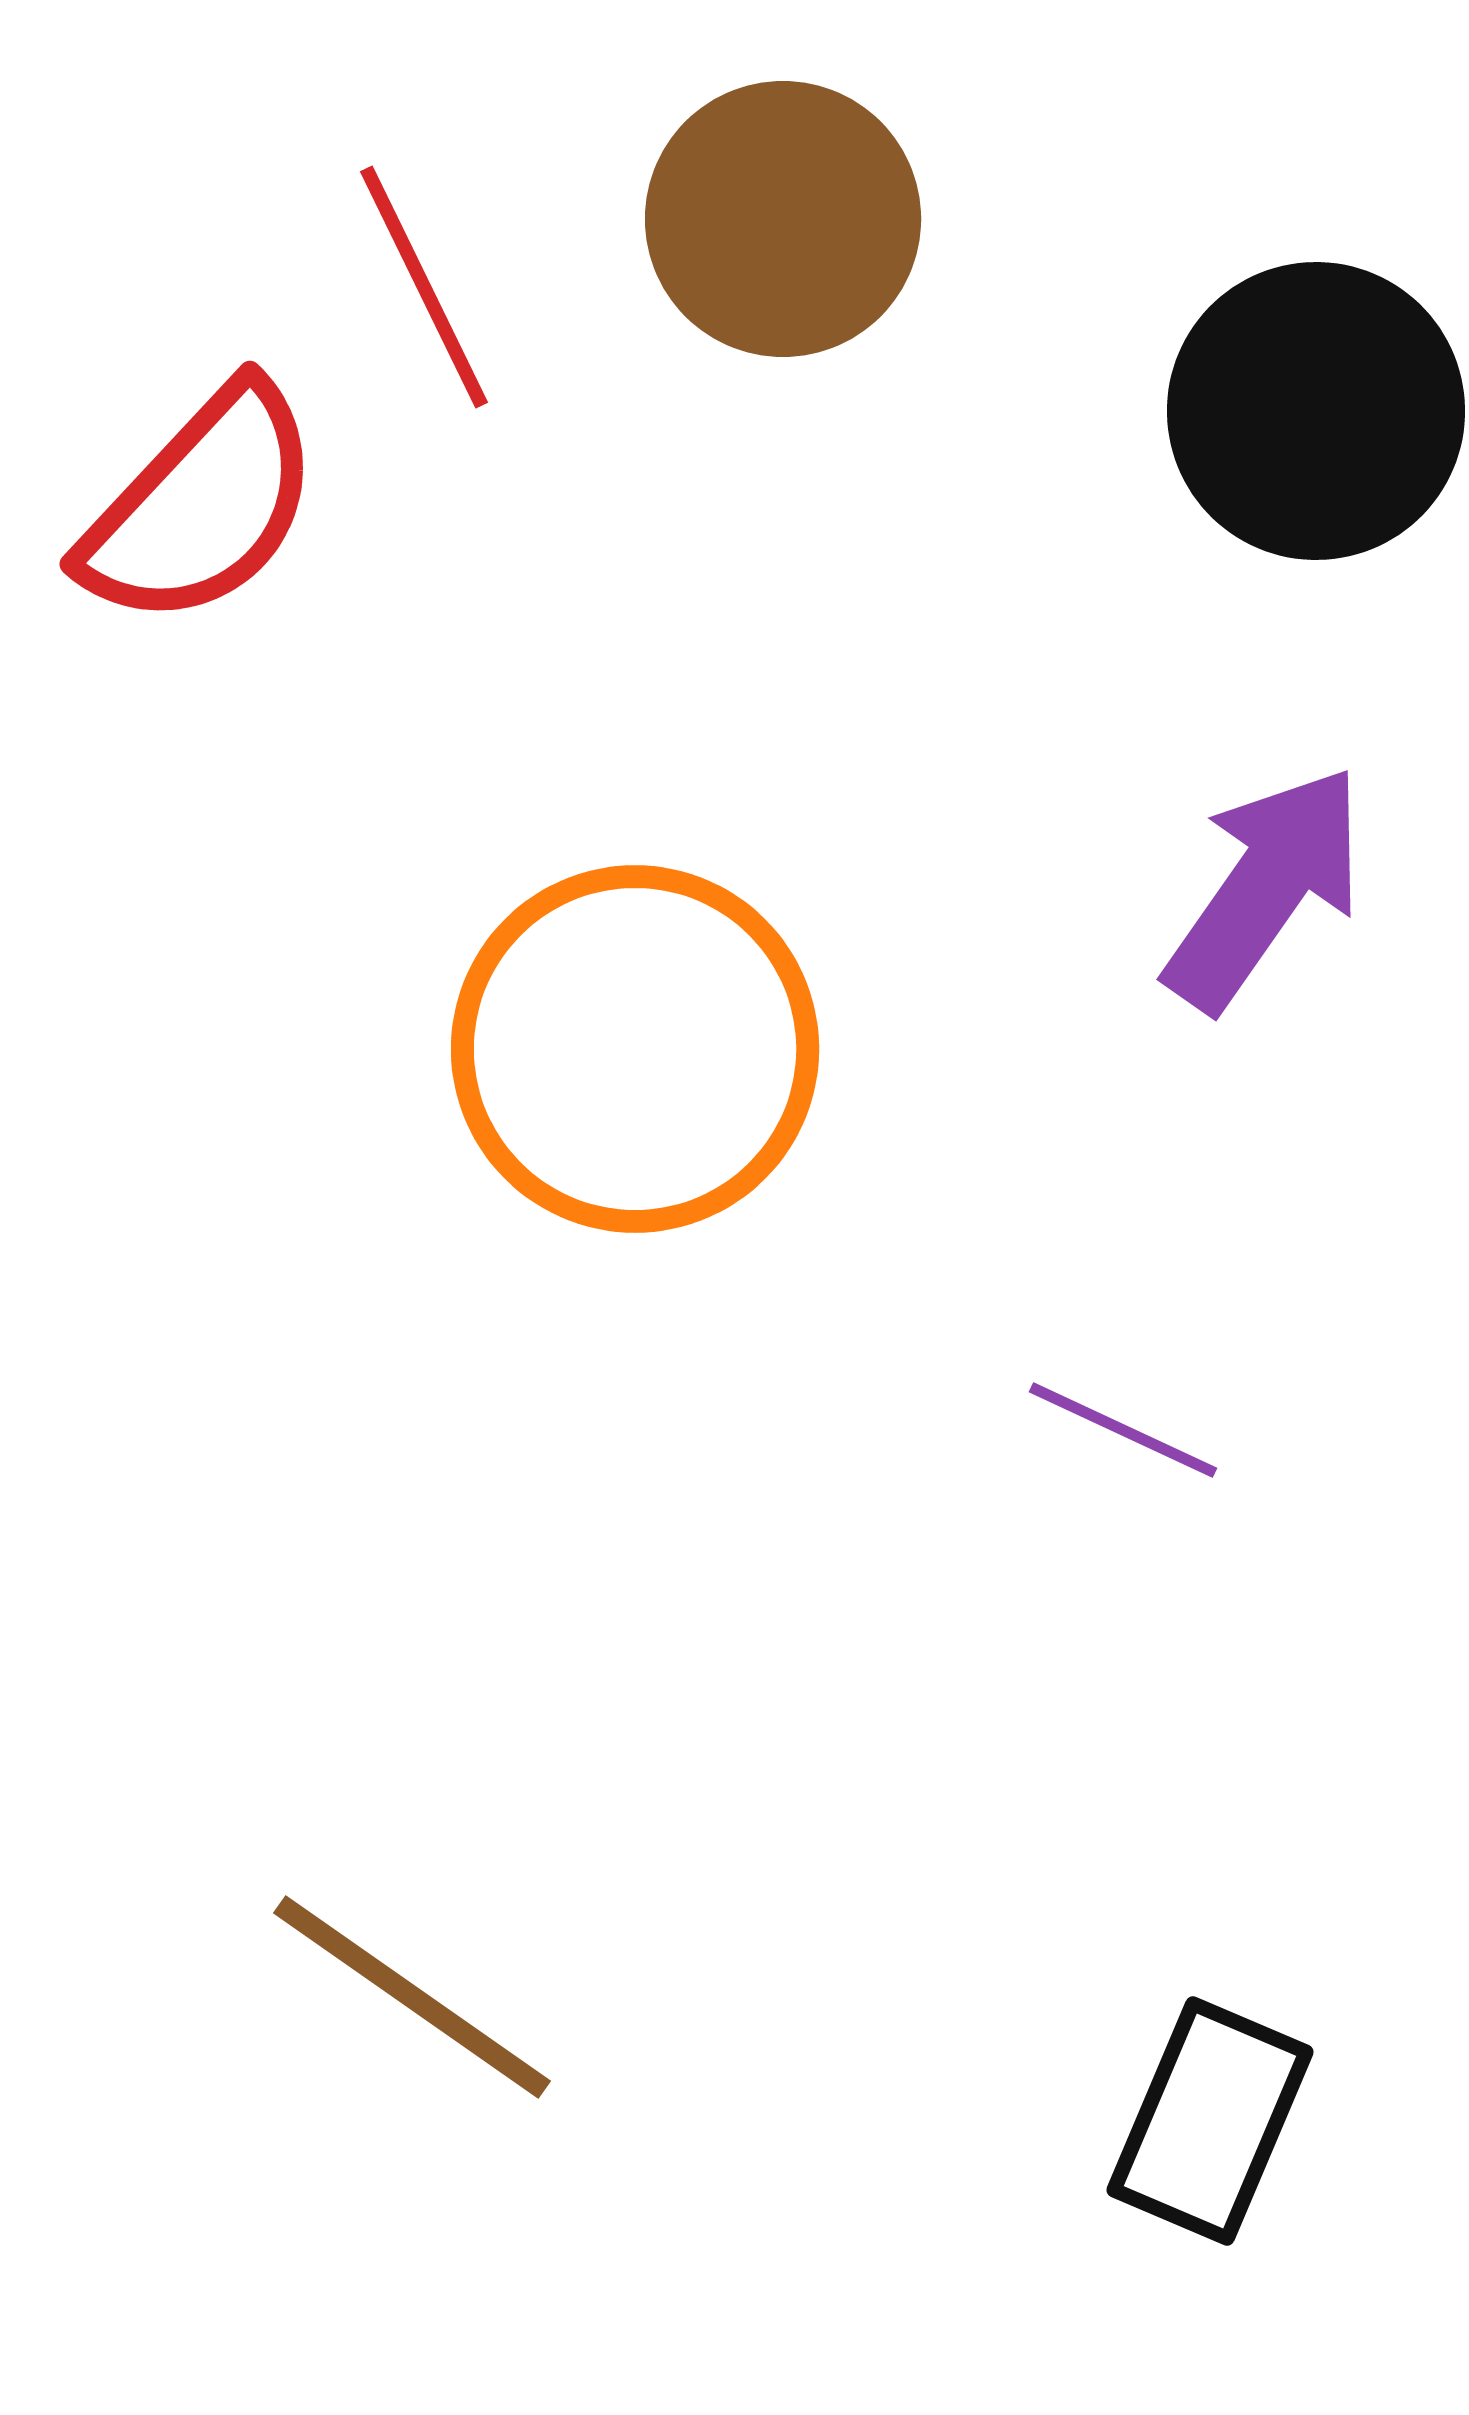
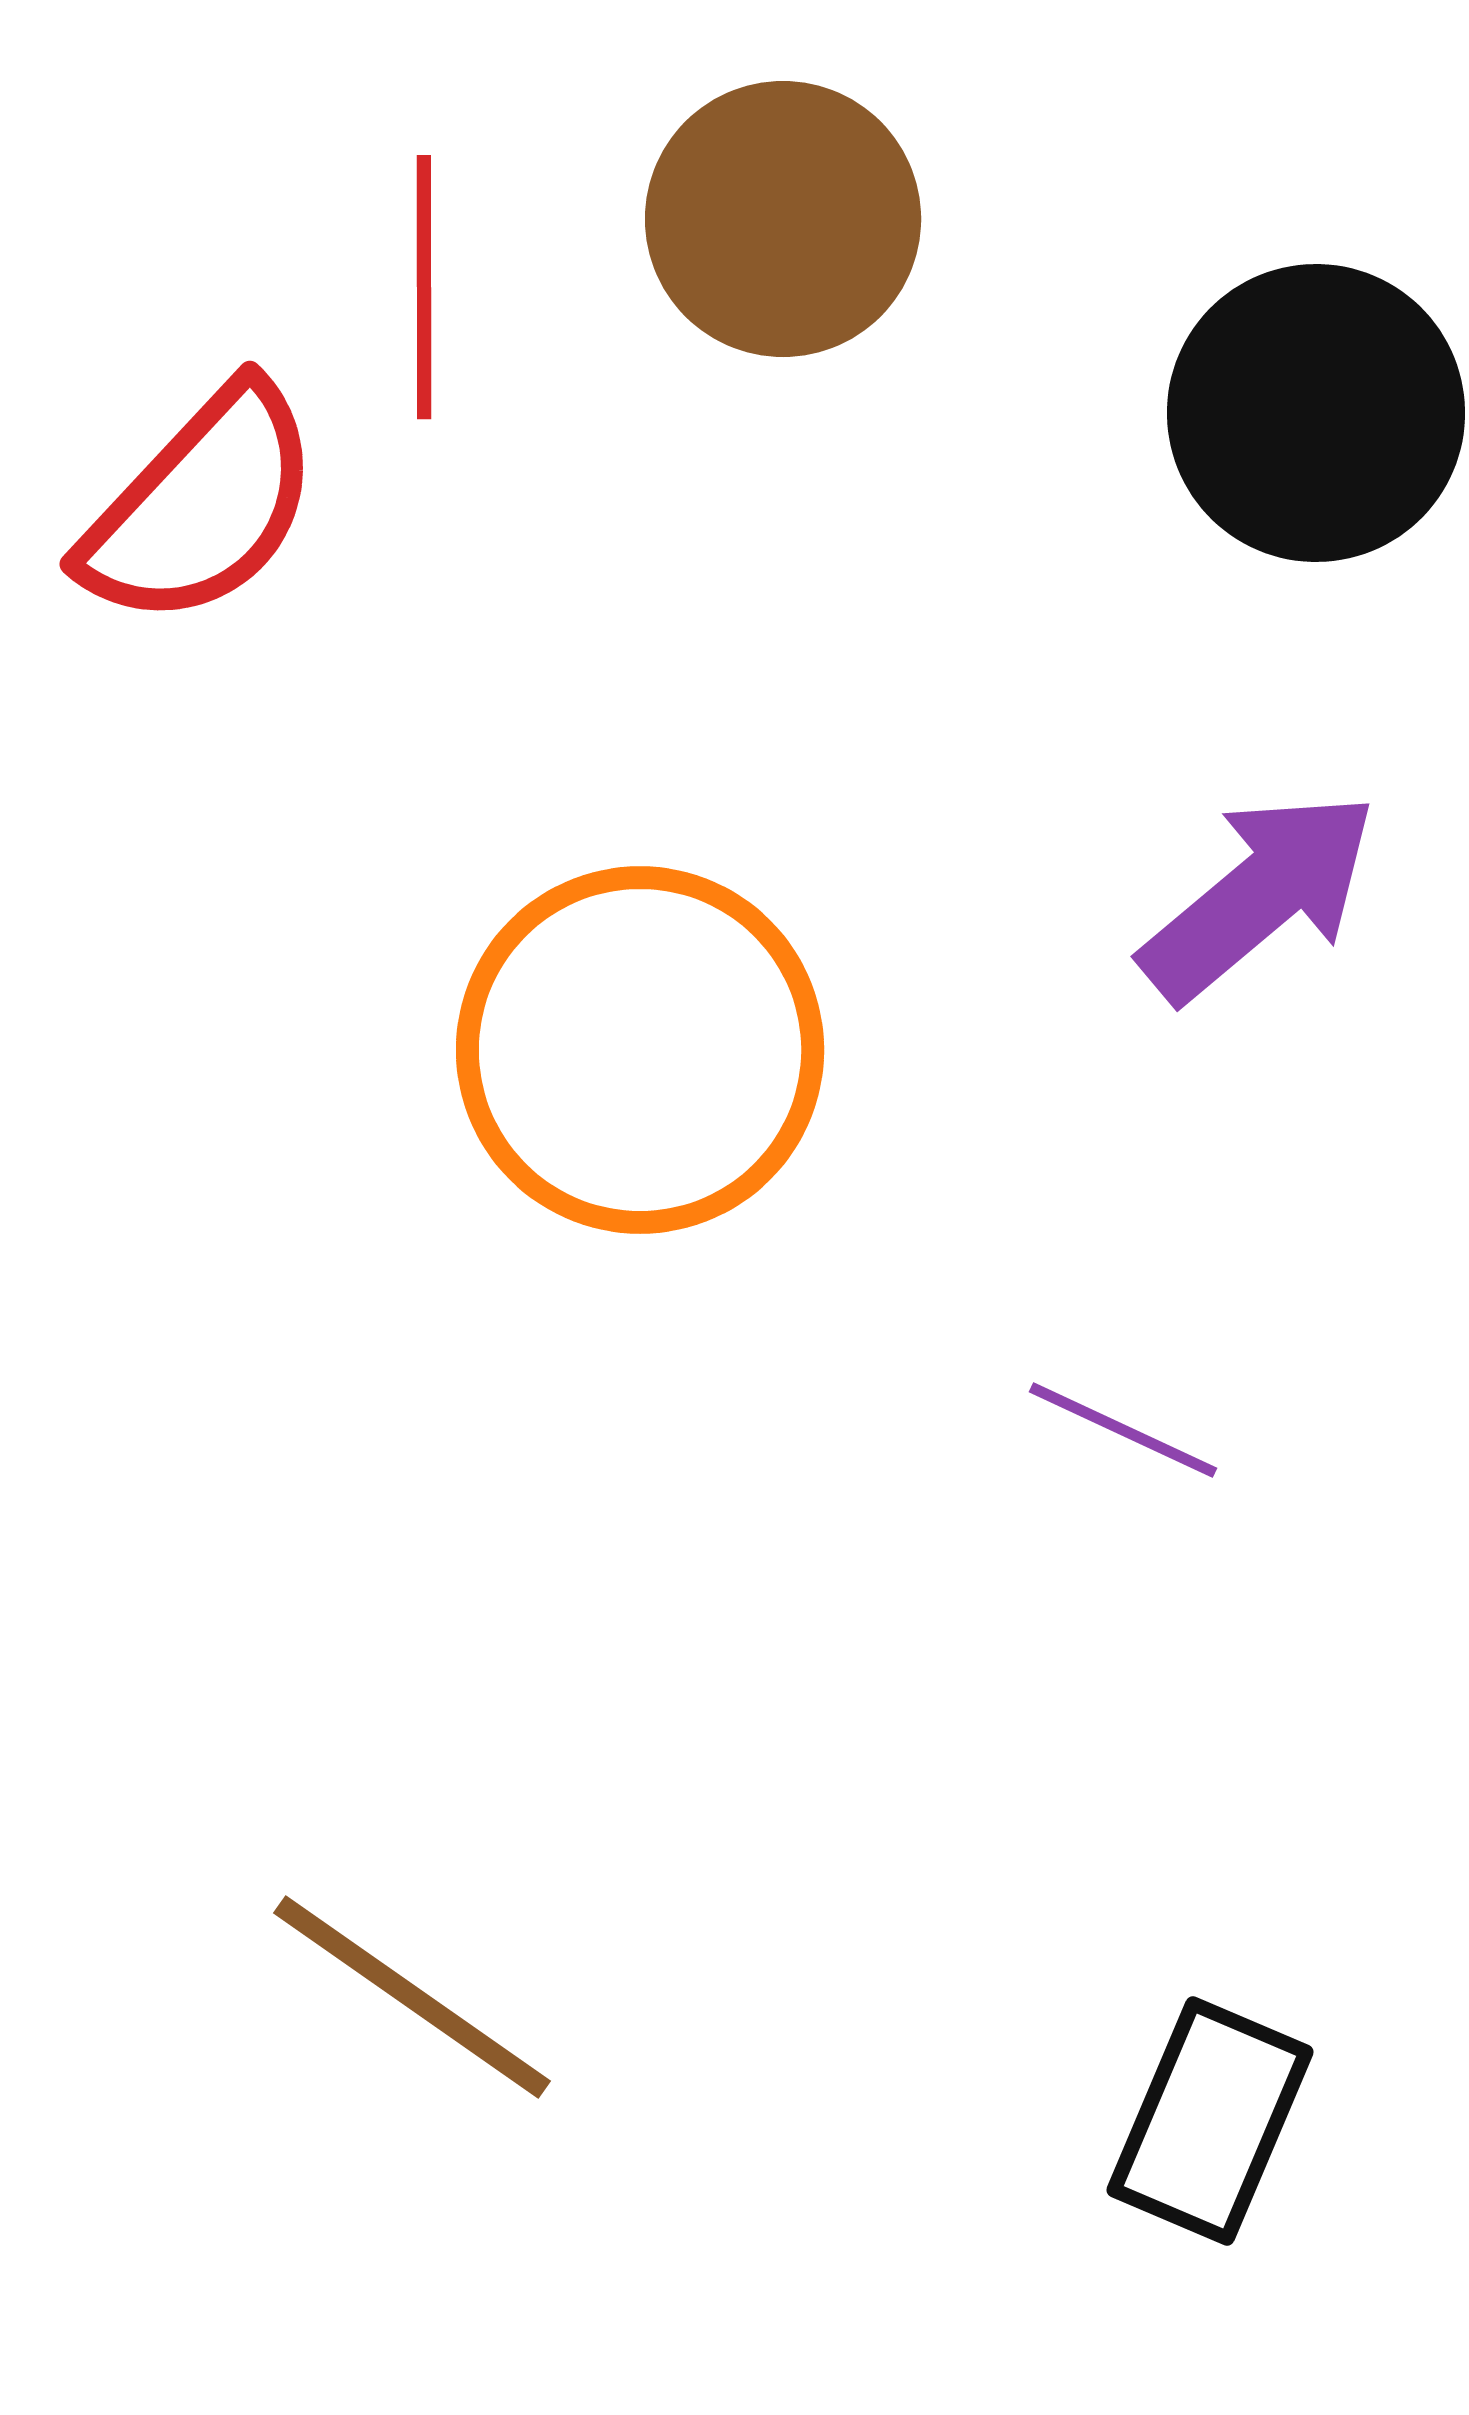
red line: rotated 26 degrees clockwise
black circle: moved 2 px down
purple arrow: moved 6 px left, 8 px down; rotated 15 degrees clockwise
orange circle: moved 5 px right, 1 px down
